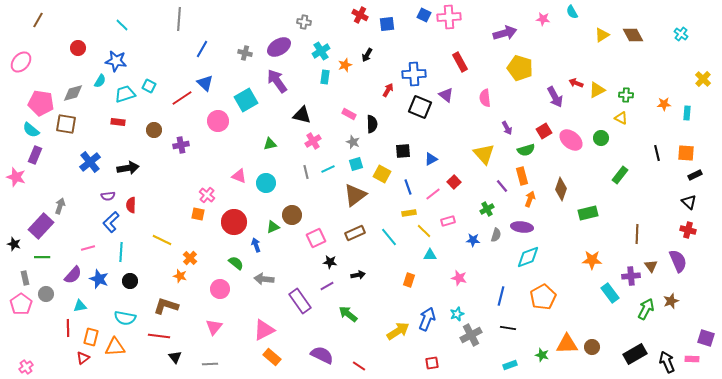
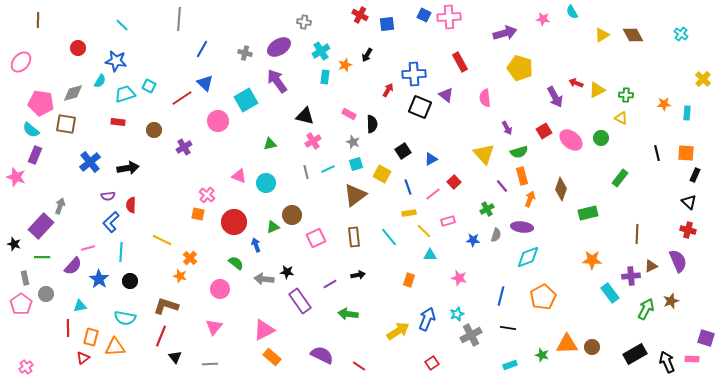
brown line at (38, 20): rotated 28 degrees counterclockwise
black triangle at (302, 115): moved 3 px right, 1 px down
purple cross at (181, 145): moved 3 px right, 2 px down; rotated 21 degrees counterclockwise
green semicircle at (526, 150): moved 7 px left, 2 px down
black square at (403, 151): rotated 28 degrees counterclockwise
green rectangle at (620, 175): moved 3 px down
black rectangle at (695, 175): rotated 40 degrees counterclockwise
brown rectangle at (355, 233): moved 1 px left, 4 px down; rotated 72 degrees counterclockwise
black star at (330, 262): moved 43 px left, 10 px down
brown triangle at (651, 266): rotated 40 degrees clockwise
purple semicircle at (73, 275): moved 9 px up
blue star at (99, 279): rotated 12 degrees clockwise
purple line at (327, 286): moved 3 px right, 2 px up
green arrow at (348, 314): rotated 30 degrees counterclockwise
red line at (159, 336): moved 2 px right; rotated 75 degrees counterclockwise
red square at (432, 363): rotated 24 degrees counterclockwise
